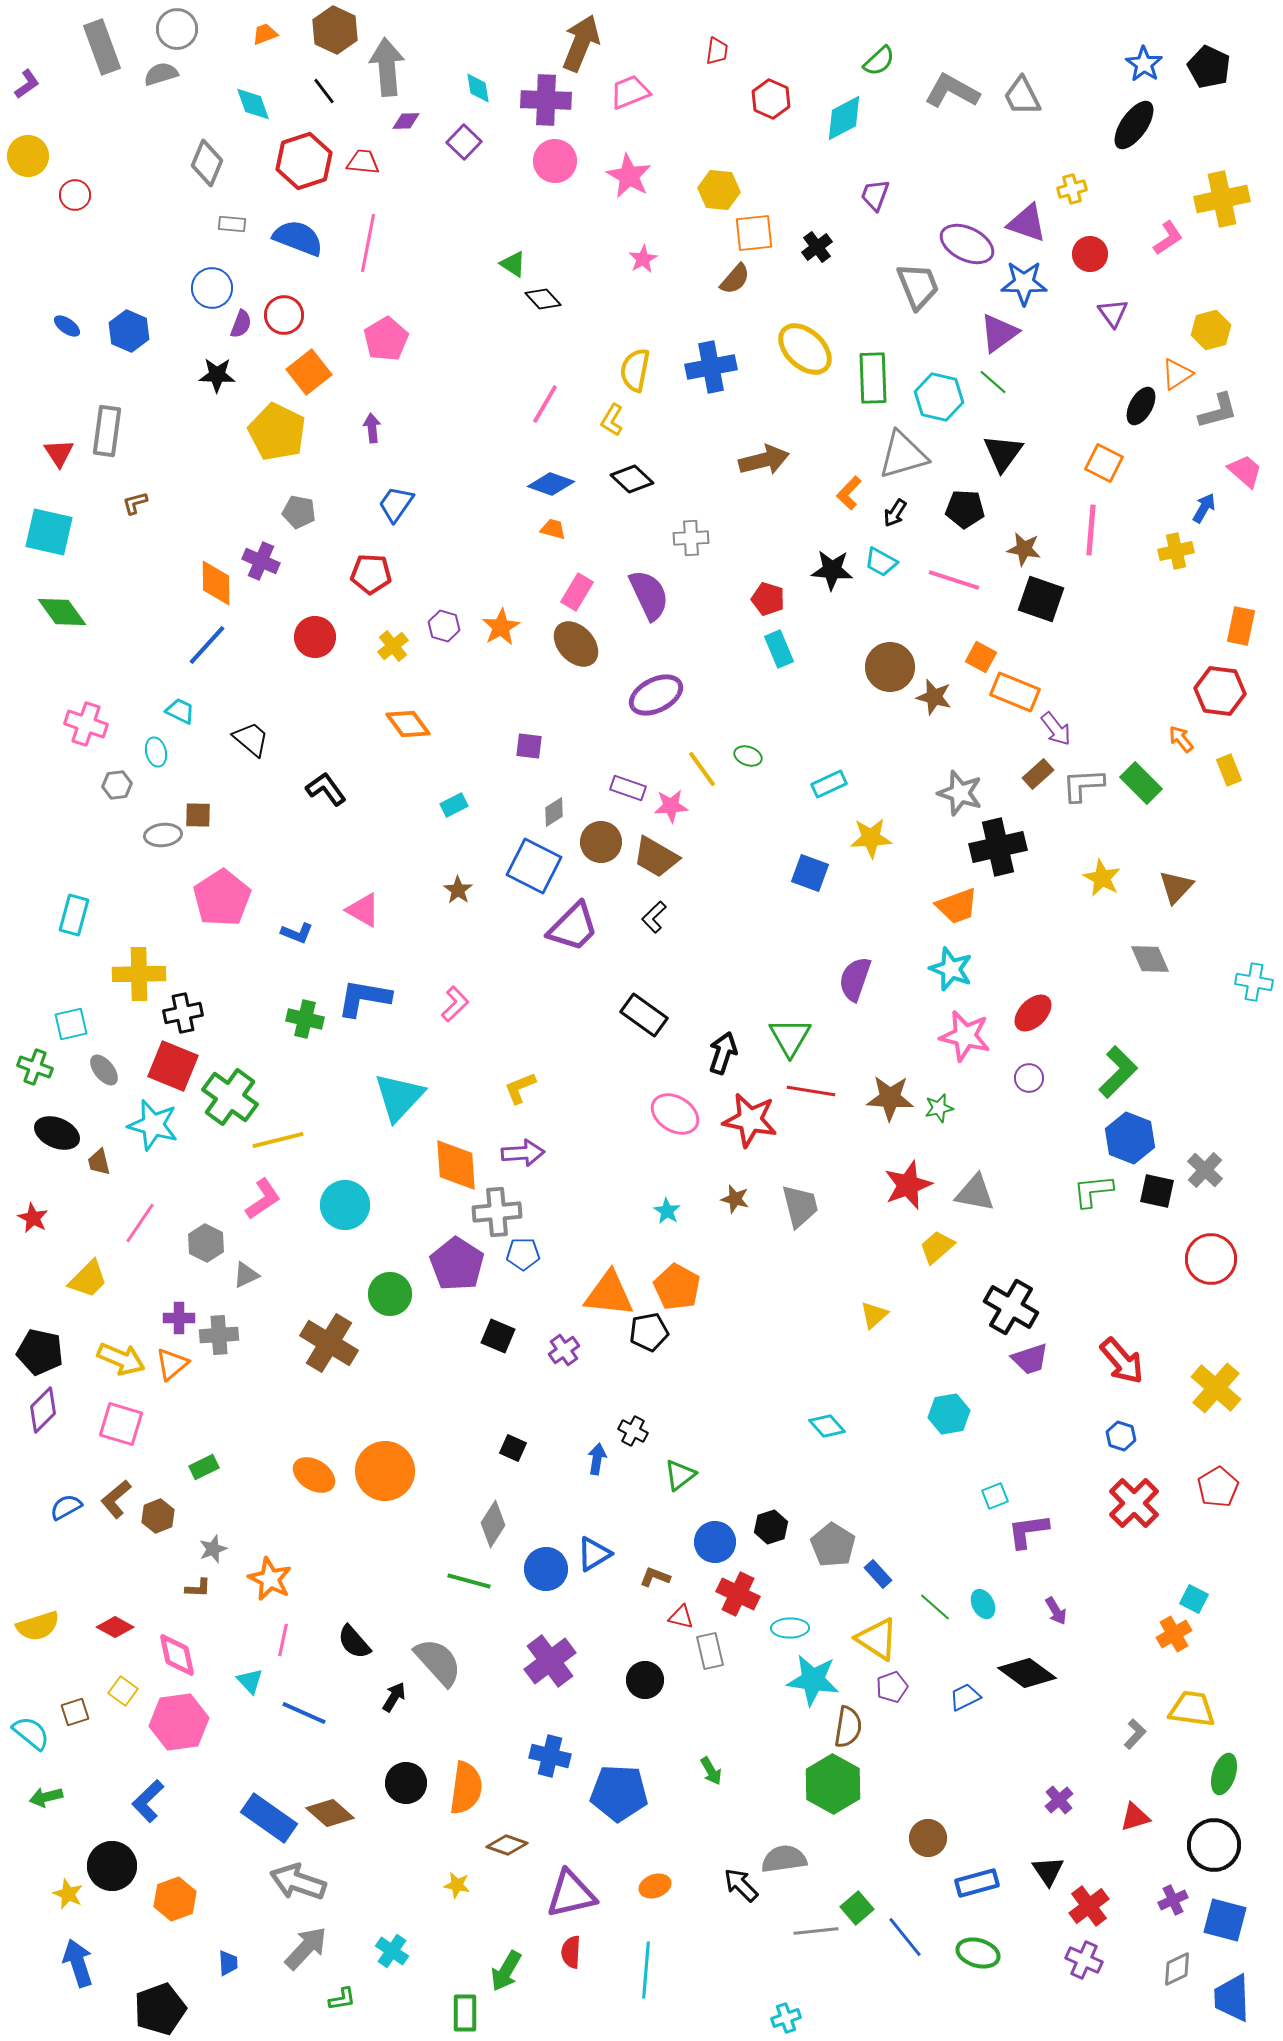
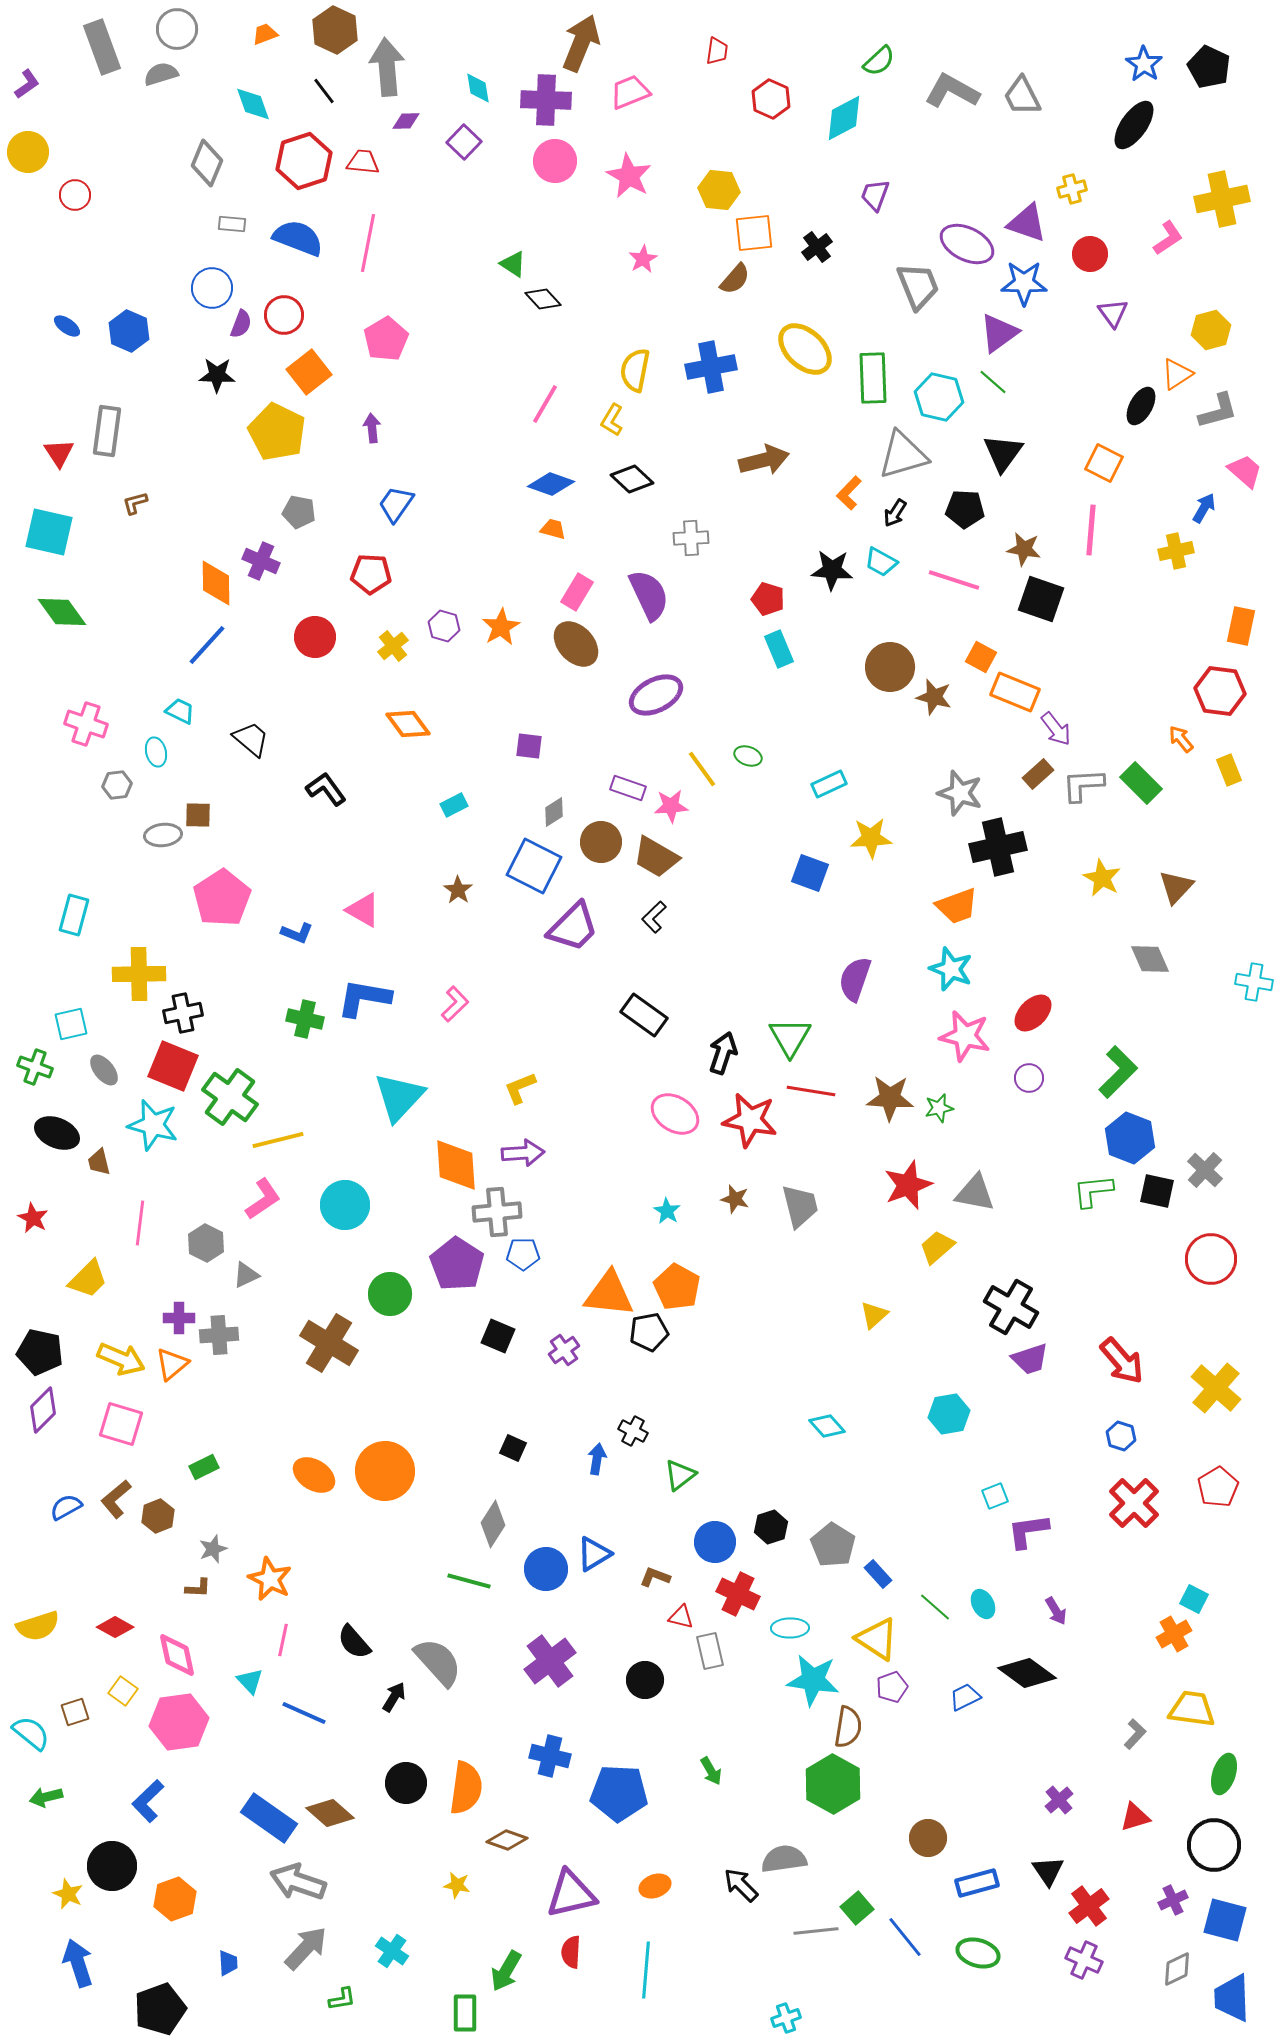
yellow circle at (28, 156): moved 4 px up
pink line at (140, 1223): rotated 27 degrees counterclockwise
brown diamond at (507, 1845): moved 5 px up
